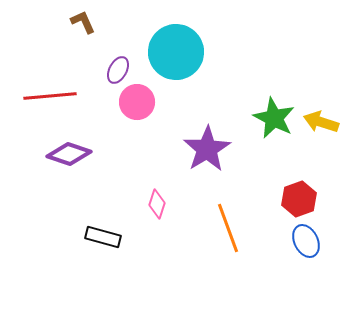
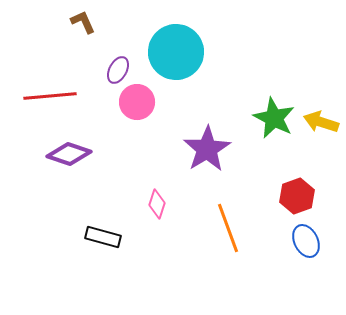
red hexagon: moved 2 px left, 3 px up
